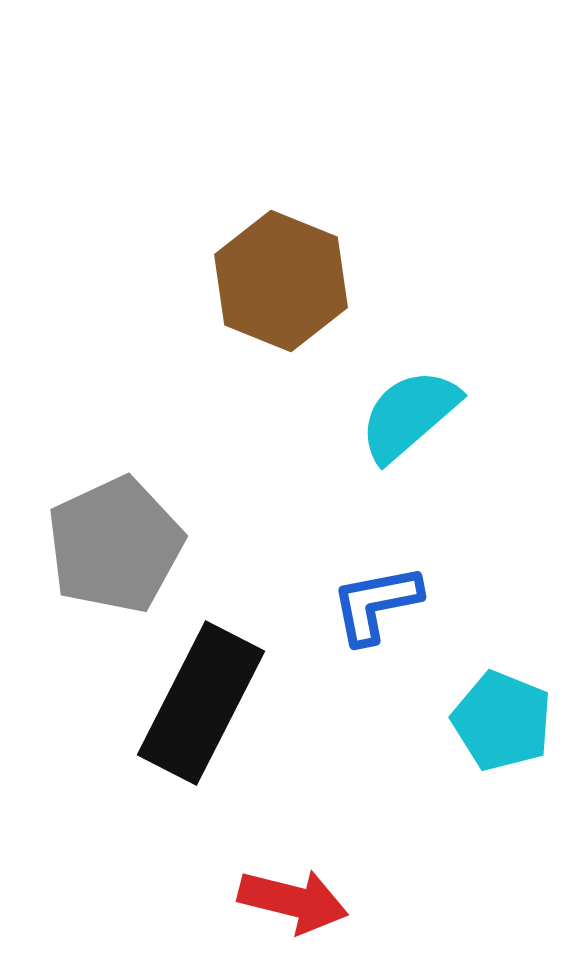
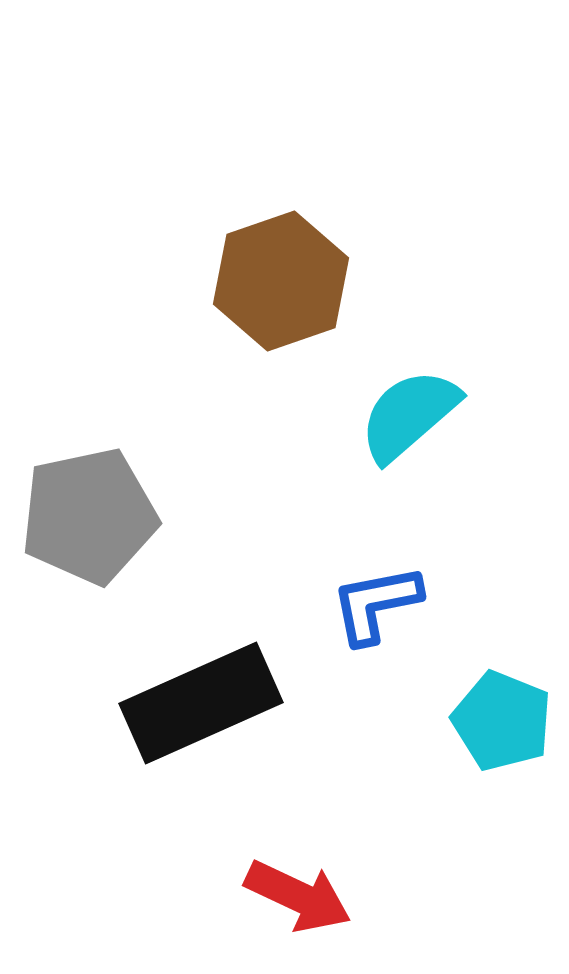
brown hexagon: rotated 19 degrees clockwise
gray pentagon: moved 26 px left, 29 px up; rotated 13 degrees clockwise
black rectangle: rotated 39 degrees clockwise
red arrow: moved 5 px right, 5 px up; rotated 11 degrees clockwise
